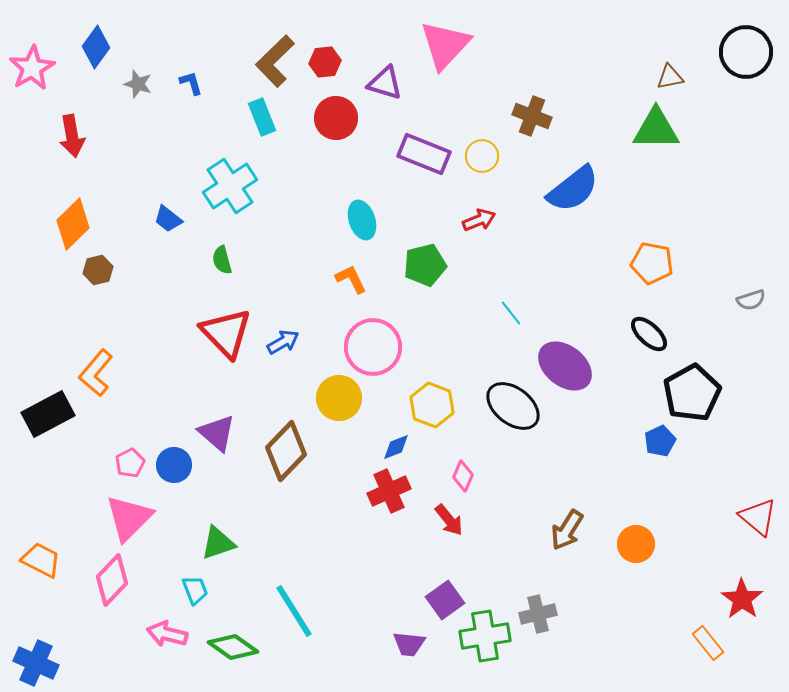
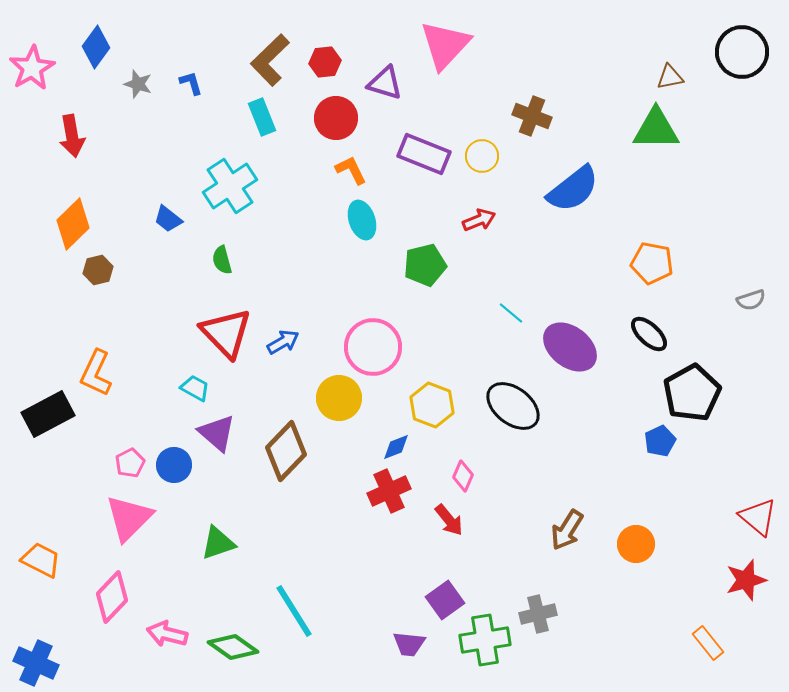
black circle at (746, 52): moved 4 px left
brown L-shape at (275, 61): moved 5 px left, 1 px up
orange L-shape at (351, 279): moved 109 px up
cyan line at (511, 313): rotated 12 degrees counterclockwise
purple ellipse at (565, 366): moved 5 px right, 19 px up
orange L-shape at (96, 373): rotated 15 degrees counterclockwise
pink diamond at (112, 580): moved 17 px down
cyan trapezoid at (195, 590): moved 202 px up; rotated 40 degrees counterclockwise
red star at (742, 599): moved 4 px right, 19 px up; rotated 21 degrees clockwise
green cross at (485, 636): moved 4 px down
